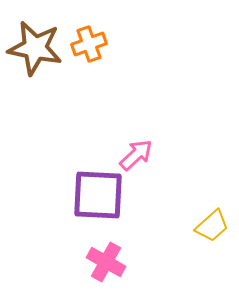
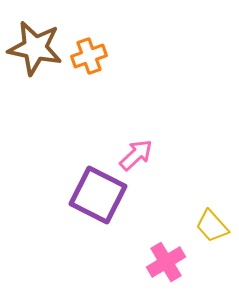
orange cross: moved 12 px down
purple square: rotated 24 degrees clockwise
yellow trapezoid: rotated 90 degrees clockwise
pink cross: moved 60 px right; rotated 30 degrees clockwise
